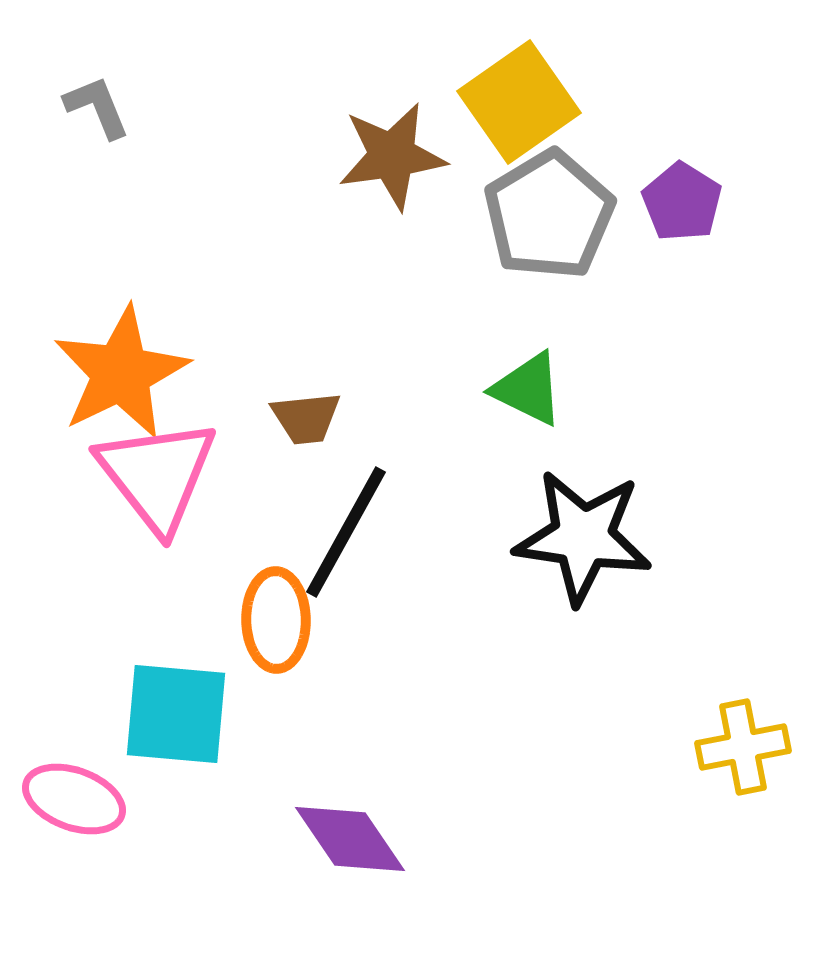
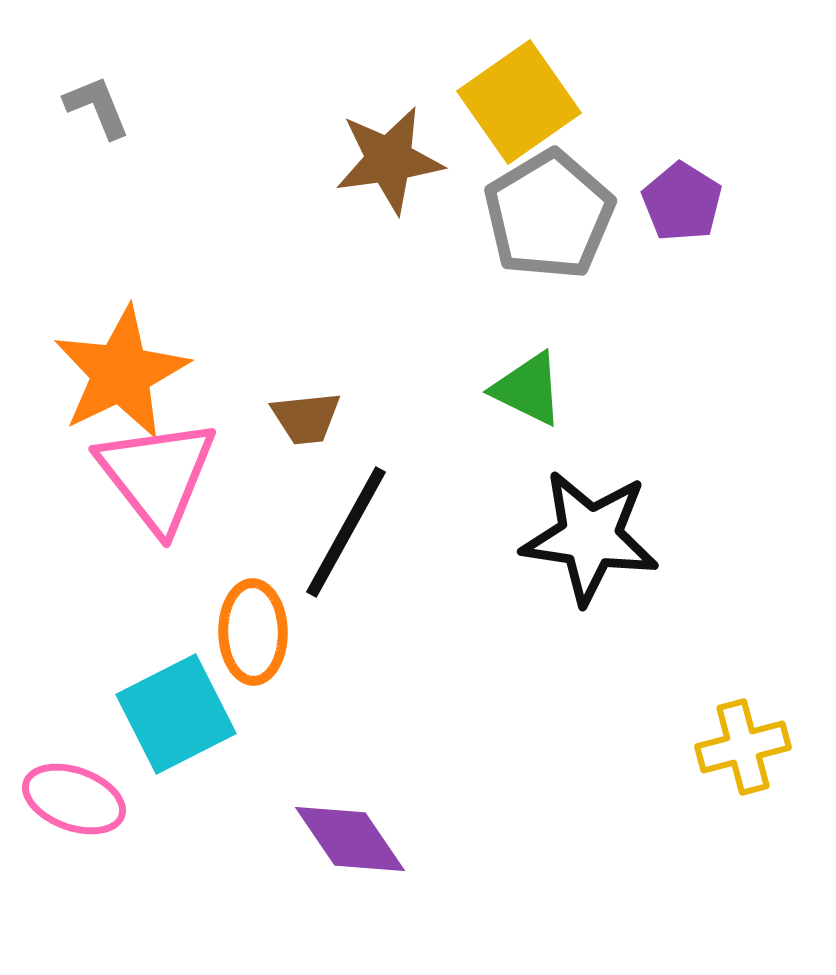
brown star: moved 3 px left, 4 px down
black star: moved 7 px right
orange ellipse: moved 23 px left, 12 px down
cyan square: rotated 32 degrees counterclockwise
yellow cross: rotated 4 degrees counterclockwise
